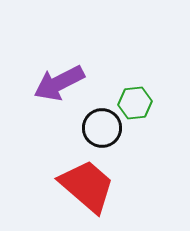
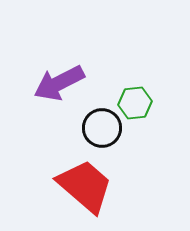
red trapezoid: moved 2 px left
